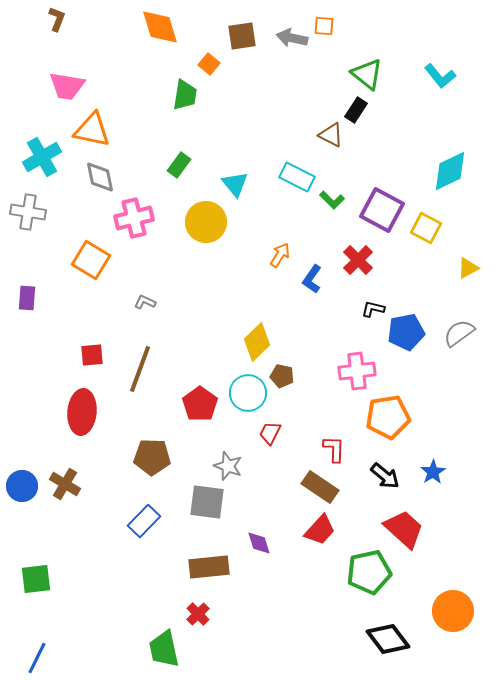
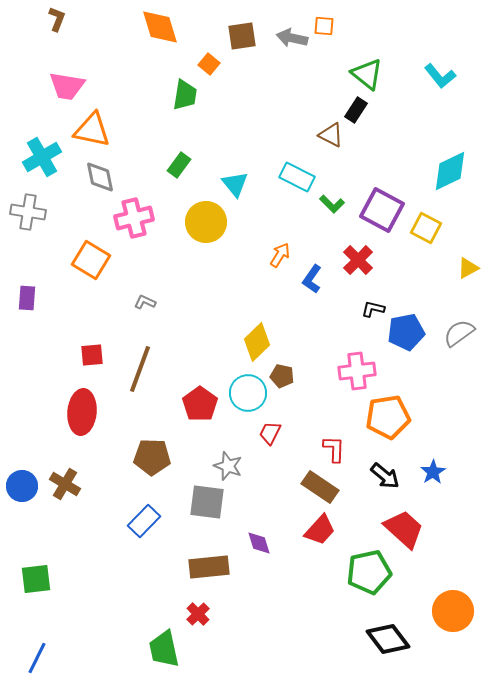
green L-shape at (332, 200): moved 4 px down
